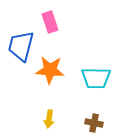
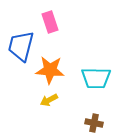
yellow arrow: moved 19 px up; rotated 54 degrees clockwise
